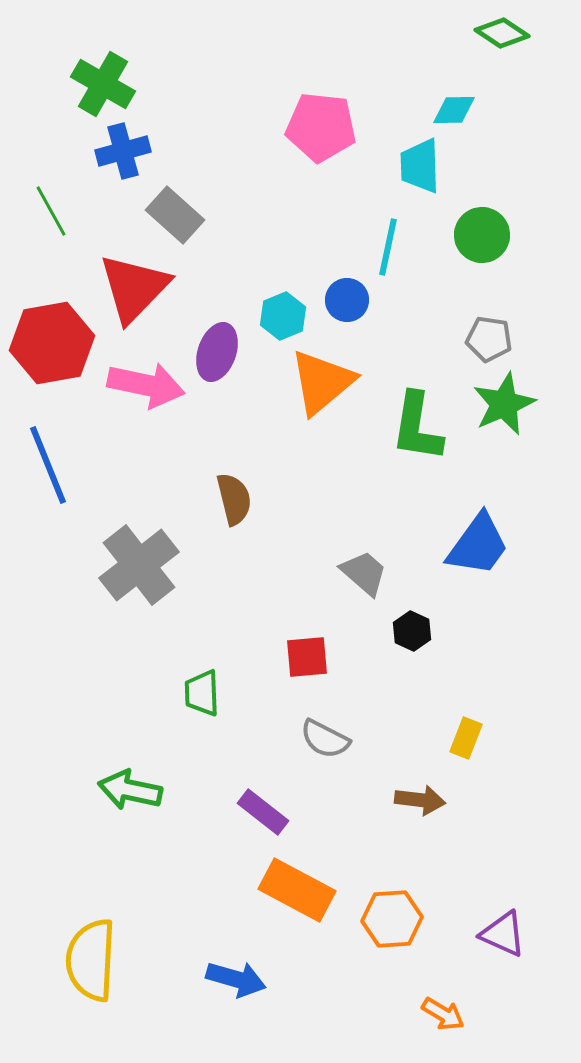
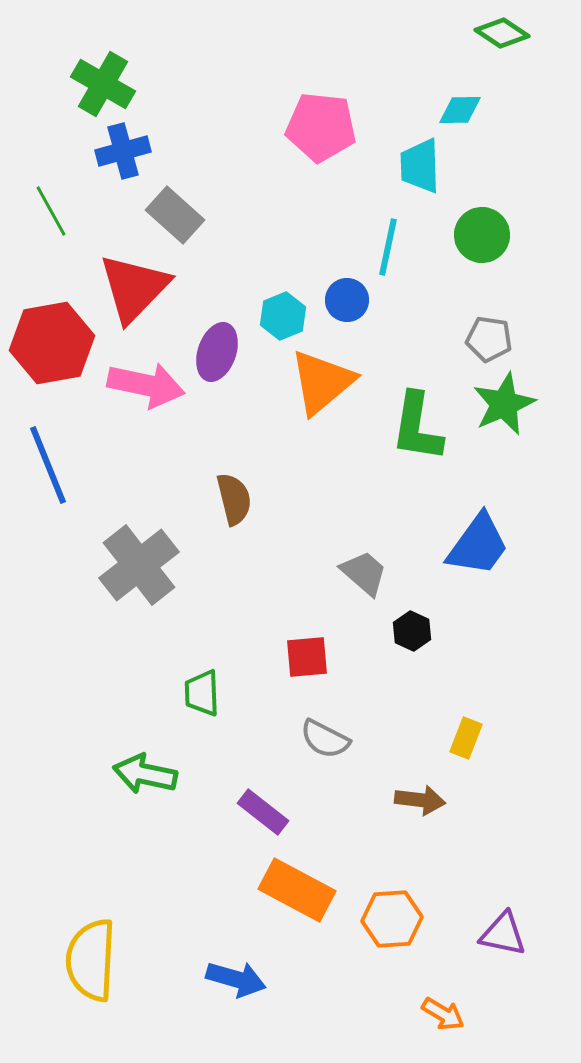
cyan diamond: moved 6 px right
green arrow: moved 15 px right, 16 px up
purple triangle: rotated 12 degrees counterclockwise
